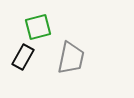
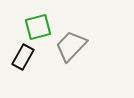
gray trapezoid: moved 12 px up; rotated 148 degrees counterclockwise
